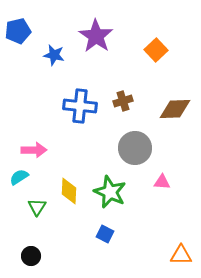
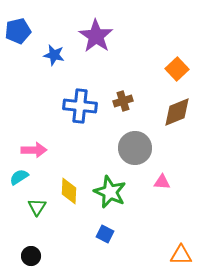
orange square: moved 21 px right, 19 px down
brown diamond: moved 2 px right, 3 px down; rotated 20 degrees counterclockwise
